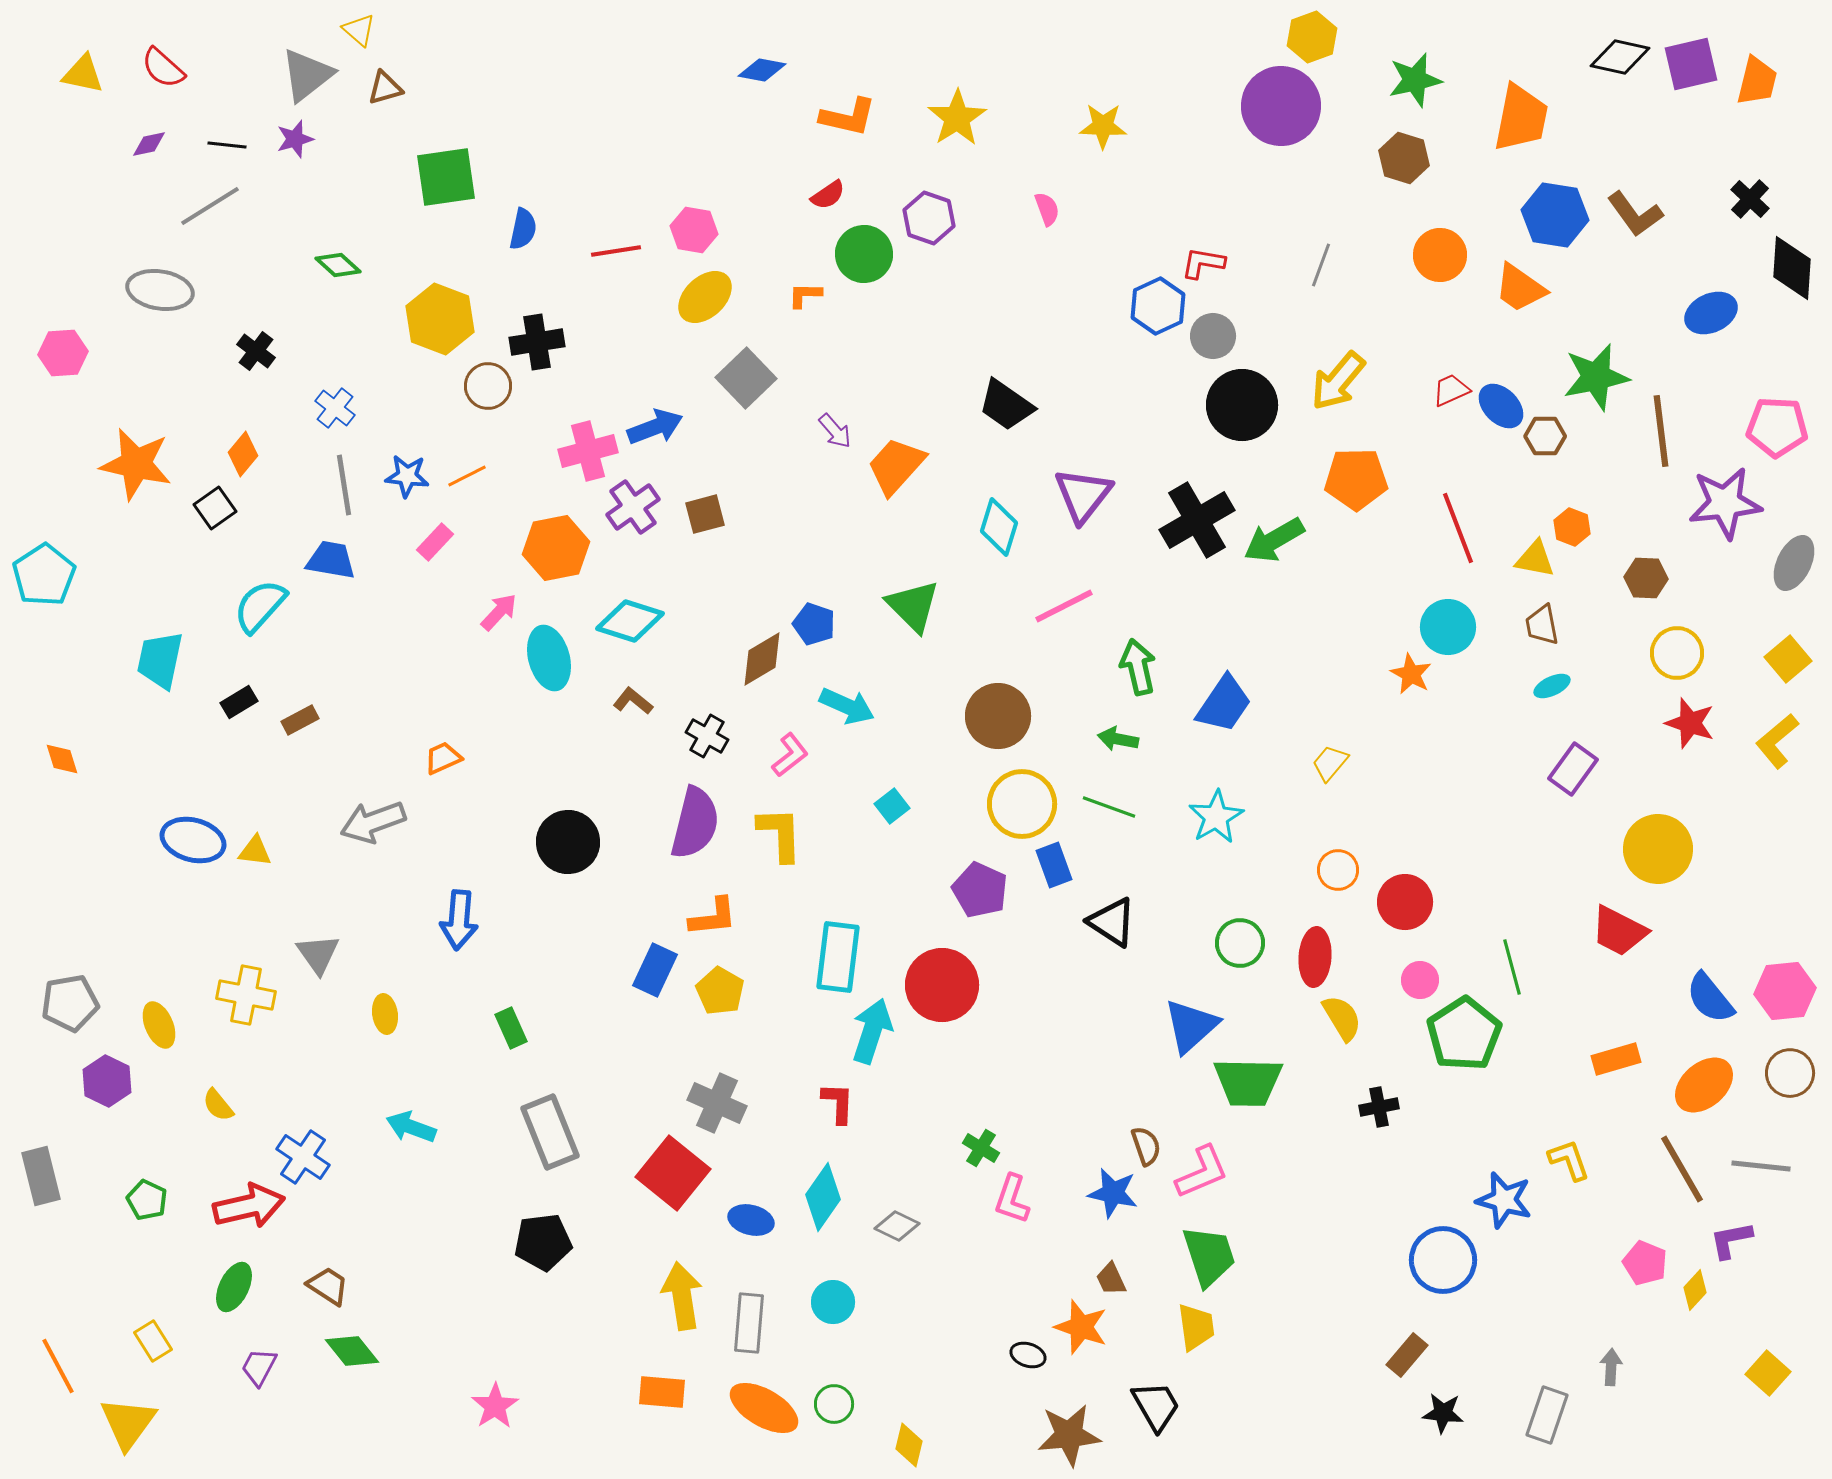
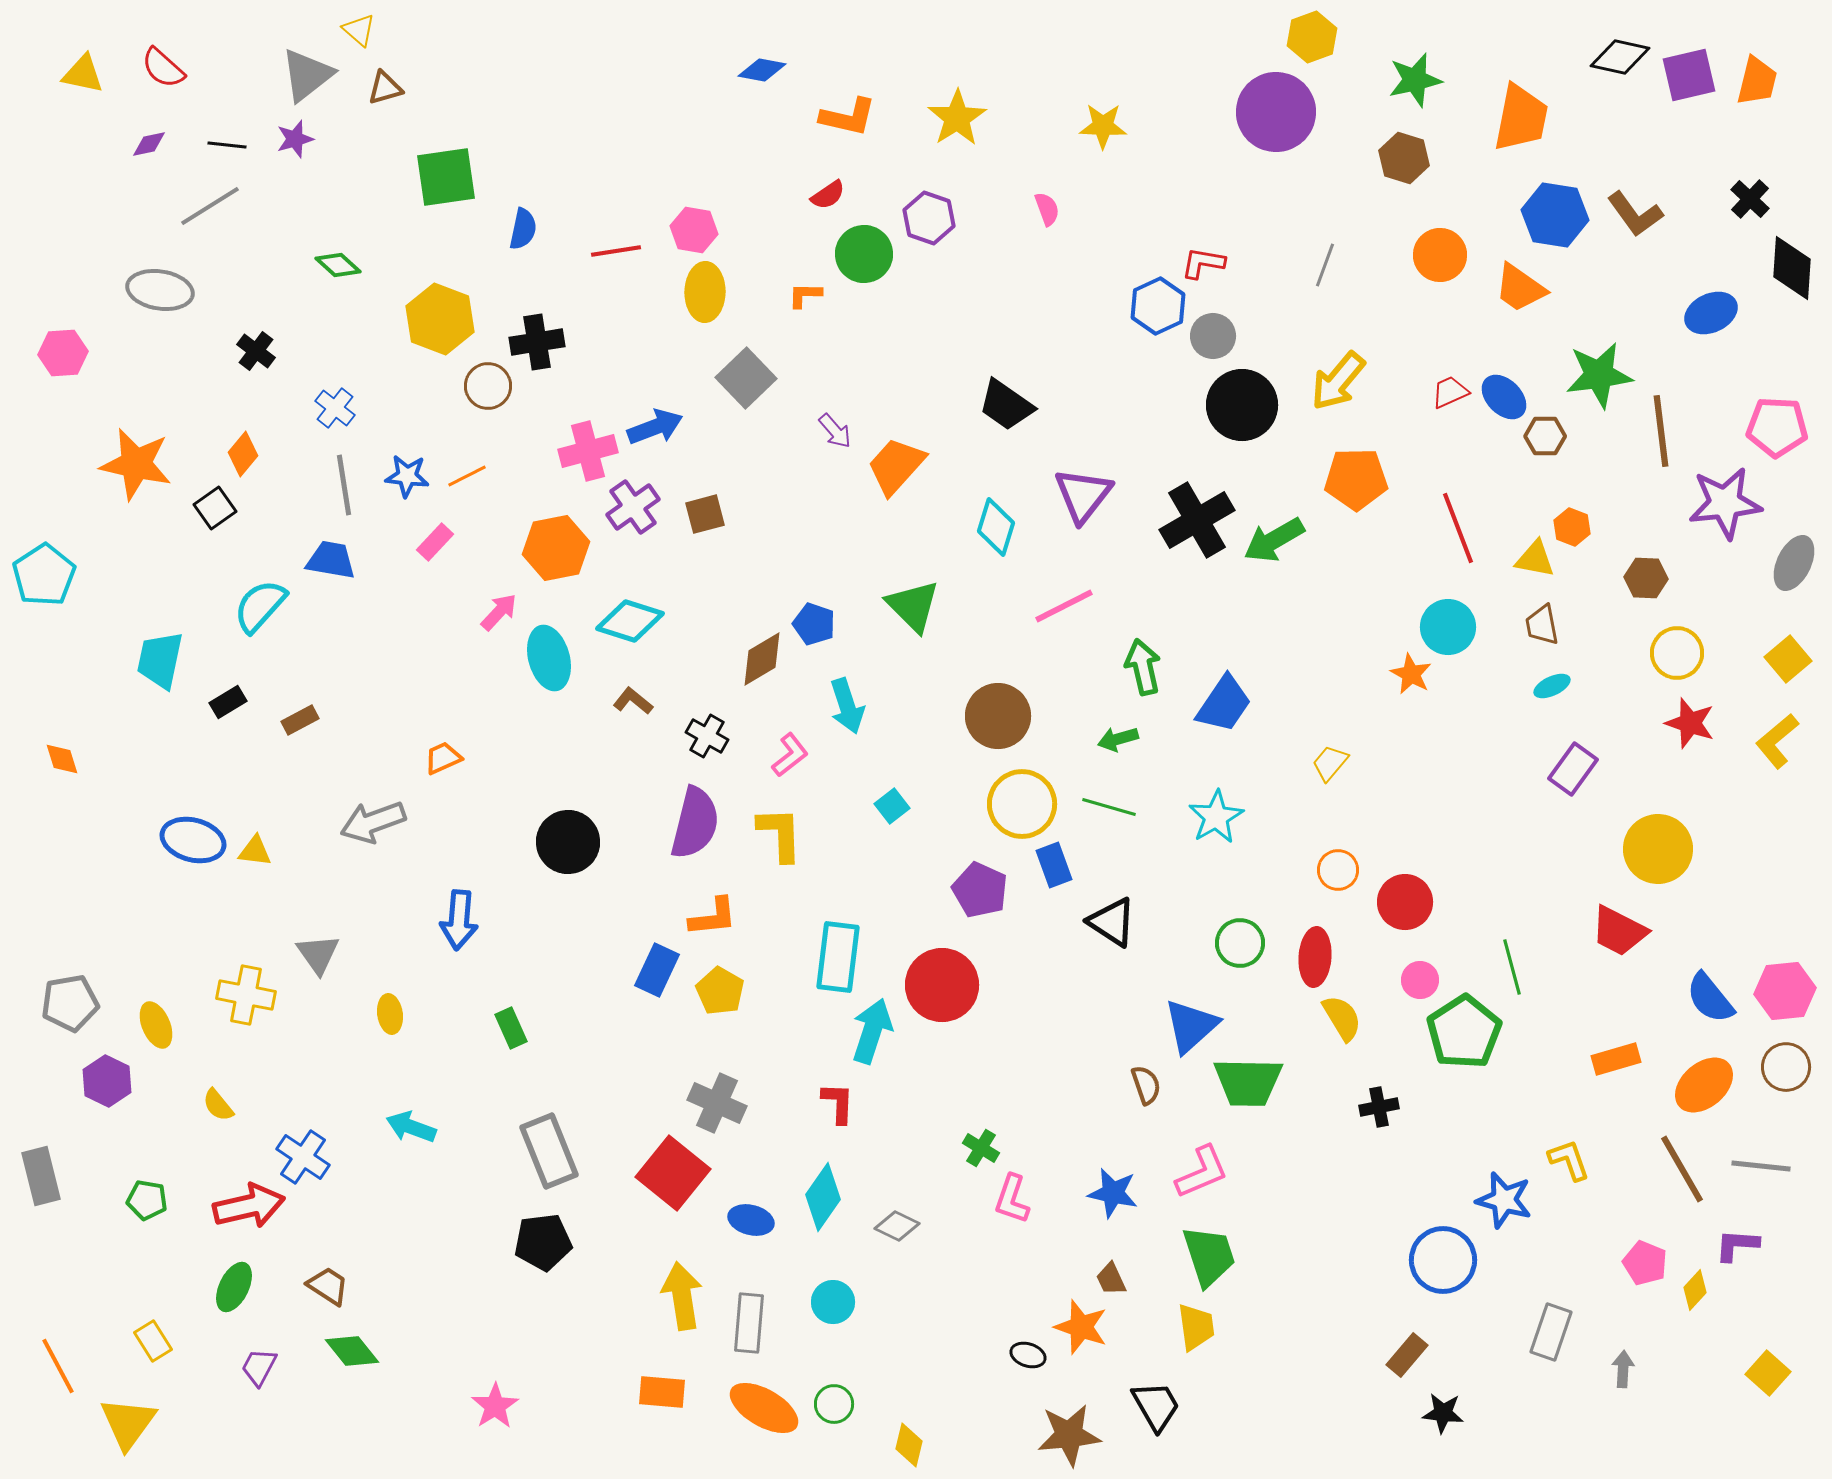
purple square at (1691, 64): moved 2 px left, 11 px down
purple circle at (1281, 106): moved 5 px left, 6 px down
gray line at (1321, 265): moved 4 px right
yellow ellipse at (705, 297): moved 5 px up; rotated 46 degrees counterclockwise
green star at (1596, 377): moved 3 px right, 2 px up; rotated 4 degrees clockwise
red trapezoid at (1451, 390): moved 1 px left, 2 px down
blue ellipse at (1501, 406): moved 3 px right, 9 px up
cyan diamond at (999, 527): moved 3 px left
green arrow at (1138, 667): moved 5 px right
black rectangle at (239, 702): moved 11 px left
cyan arrow at (847, 706): rotated 48 degrees clockwise
green arrow at (1118, 739): rotated 27 degrees counterclockwise
green line at (1109, 807): rotated 4 degrees counterclockwise
blue rectangle at (655, 970): moved 2 px right
yellow ellipse at (385, 1014): moved 5 px right
yellow ellipse at (159, 1025): moved 3 px left
green pentagon at (1464, 1034): moved 2 px up
brown circle at (1790, 1073): moved 4 px left, 6 px up
gray rectangle at (550, 1132): moved 1 px left, 19 px down
brown semicircle at (1146, 1146): moved 61 px up
green pentagon at (147, 1200): rotated 15 degrees counterclockwise
purple L-shape at (1731, 1240): moved 6 px right, 5 px down; rotated 15 degrees clockwise
gray arrow at (1611, 1367): moved 12 px right, 2 px down
gray rectangle at (1547, 1415): moved 4 px right, 83 px up
